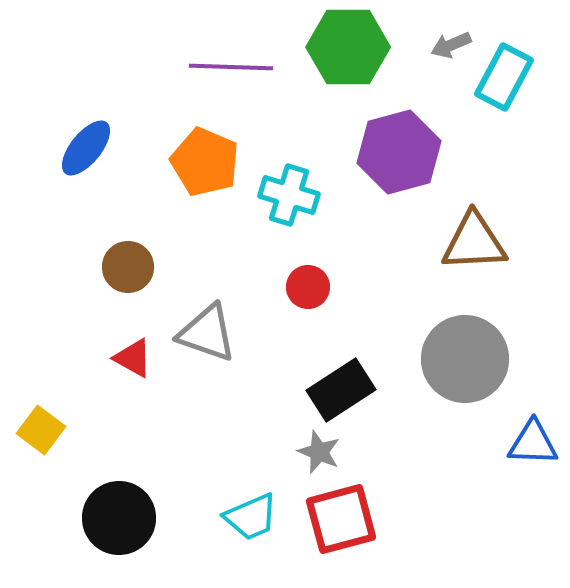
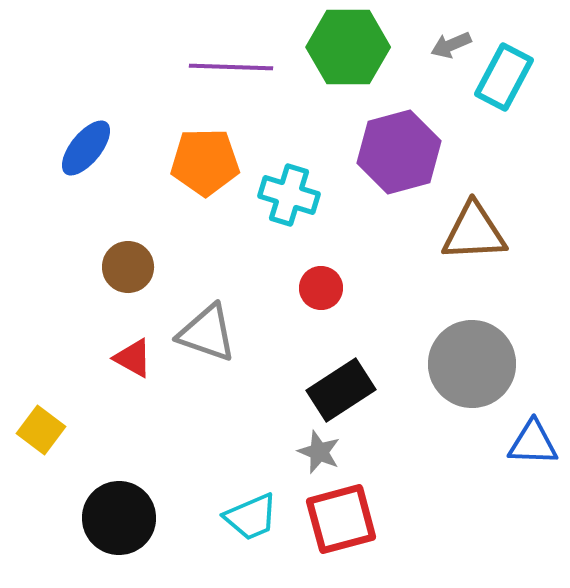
orange pentagon: rotated 24 degrees counterclockwise
brown triangle: moved 10 px up
red circle: moved 13 px right, 1 px down
gray circle: moved 7 px right, 5 px down
